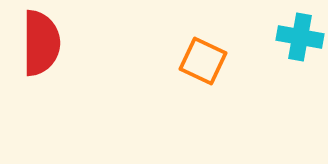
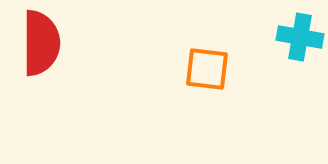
orange square: moved 4 px right, 8 px down; rotated 18 degrees counterclockwise
